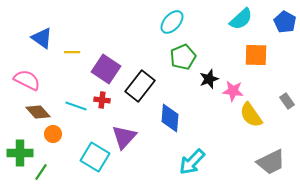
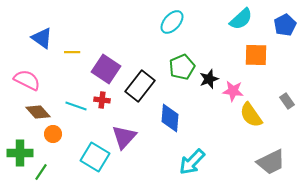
blue pentagon: moved 3 px down; rotated 15 degrees clockwise
green pentagon: moved 1 px left, 10 px down
